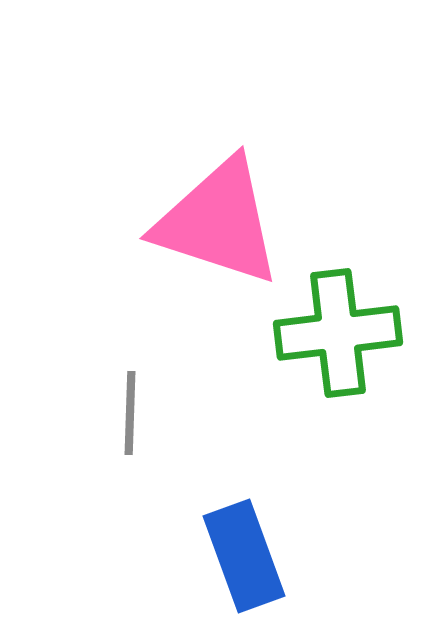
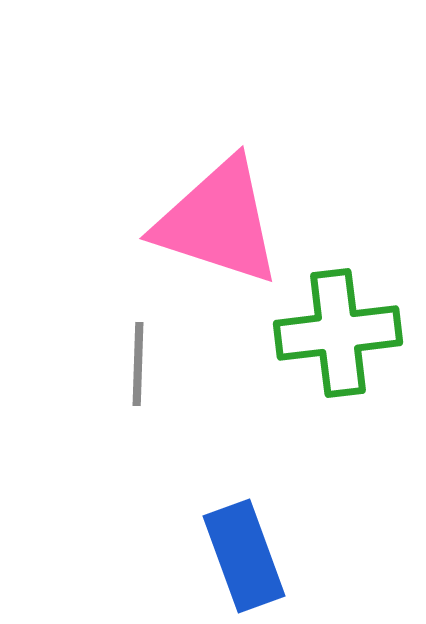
gray line: moved 8 px right, 49 px up
